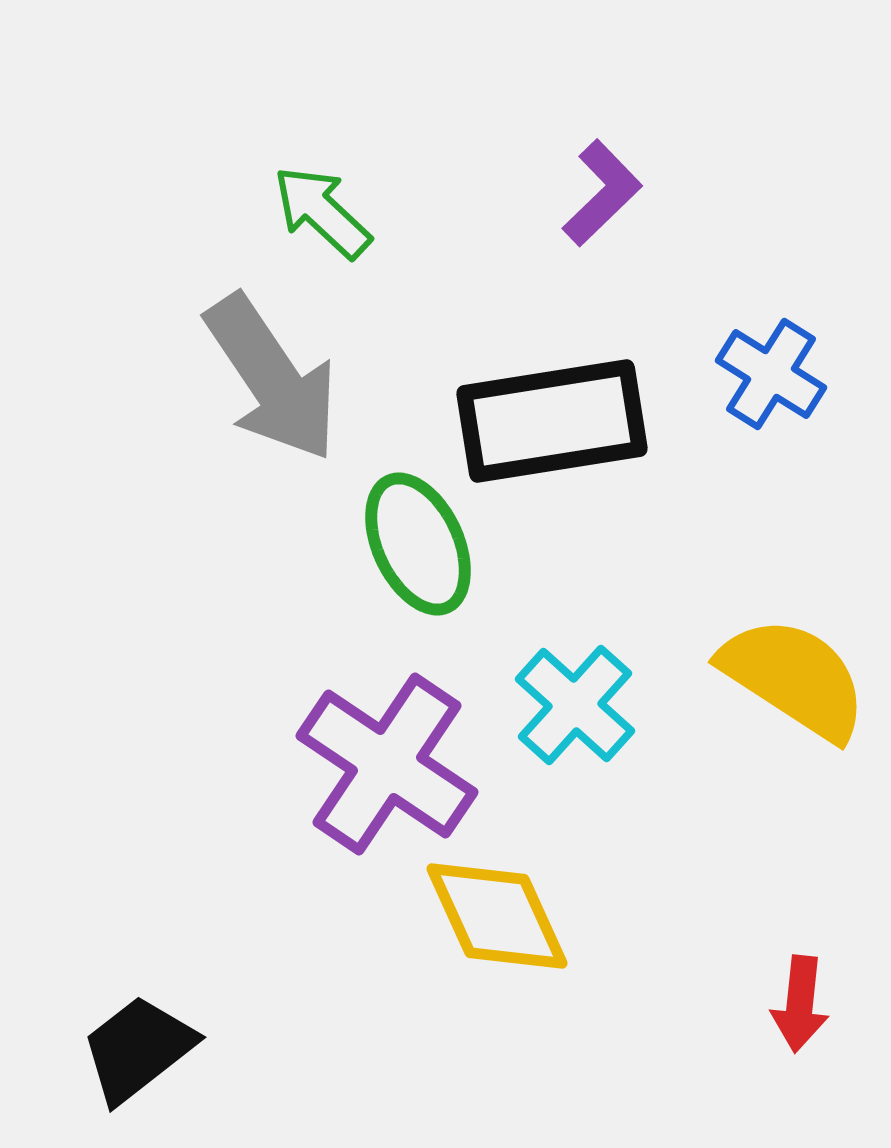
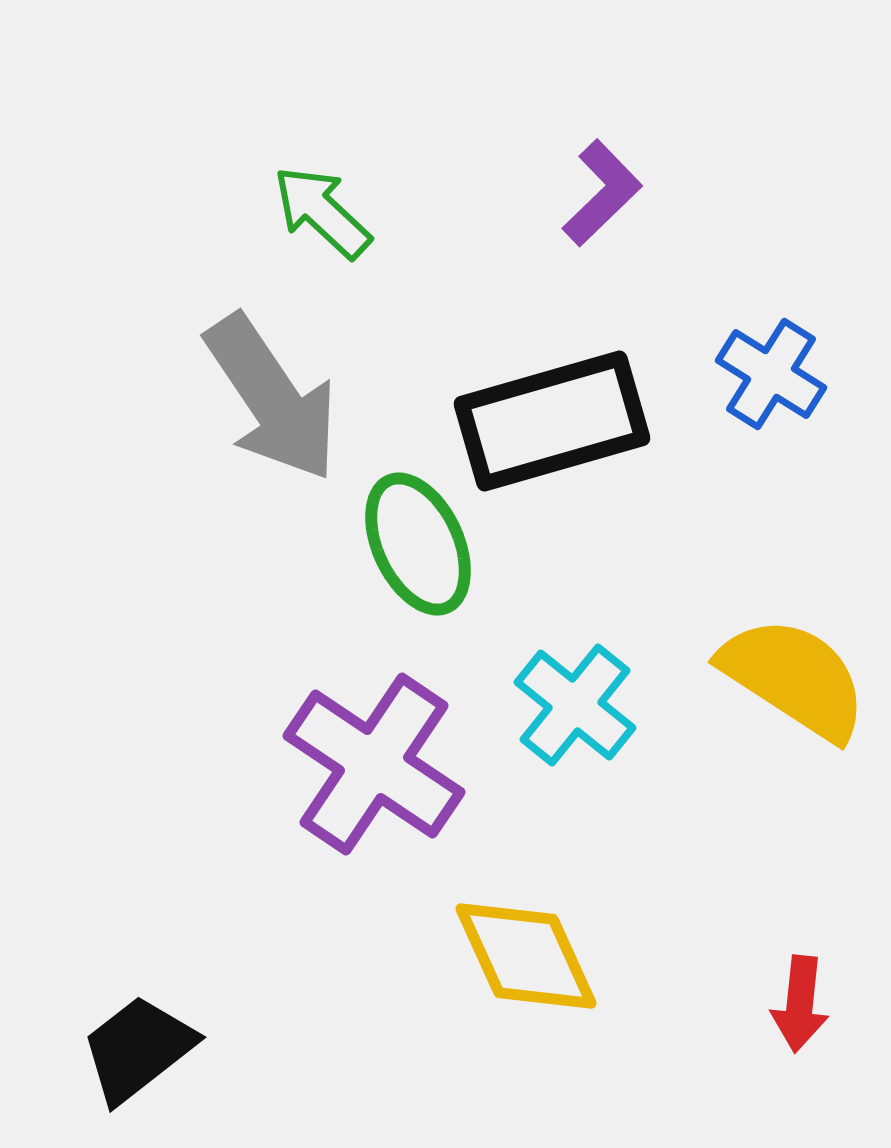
gray arrow: moved 20 px down
black rectangle: rotated 7 degrees counterclockwise
cyan cross: rotated 3 degrees counterclockwise
purple cross: moved 13 px left
yellow diamond: moved 29 px right, 40 px down
